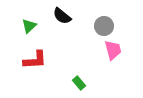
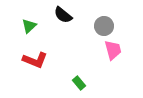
black semicircle: moved 1 px right, 1 px up
red L-shape: rotated 25 degrees clockwise
